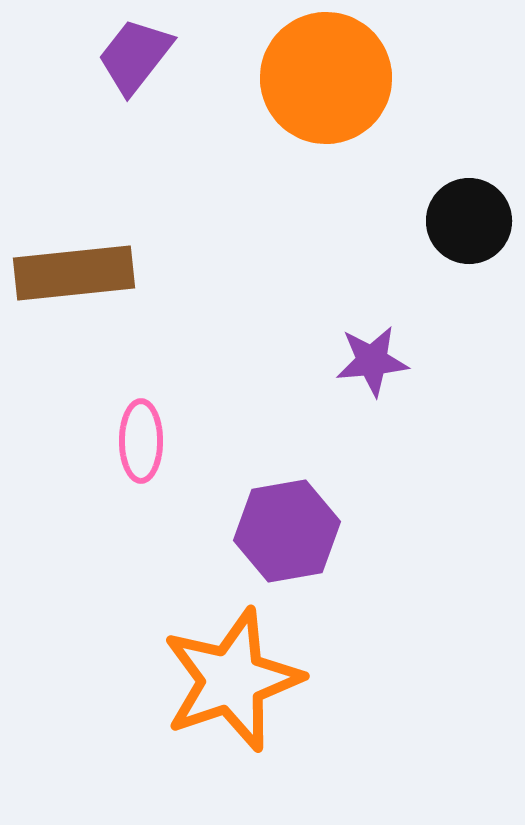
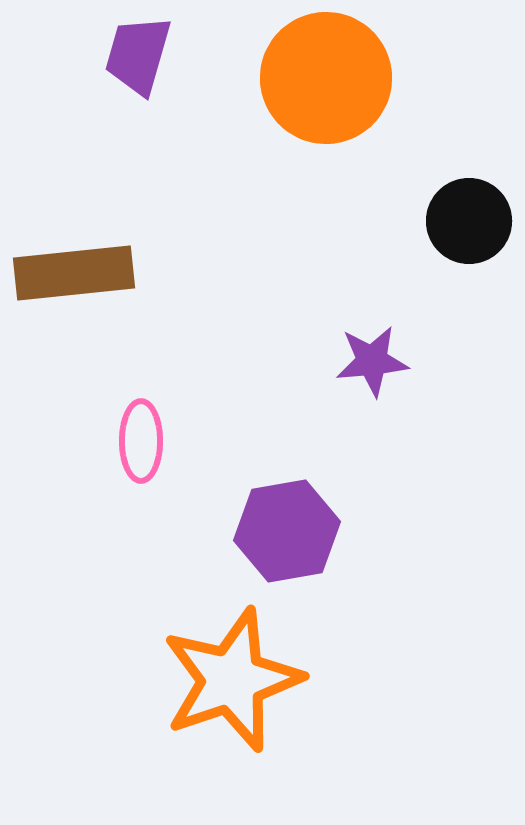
purple trapezoid: moved 3 px right, 1 px up; rotated 22 degrees counterclockwise
